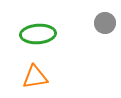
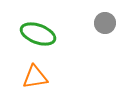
green ellipse: rotated 24 degrees clockwise
